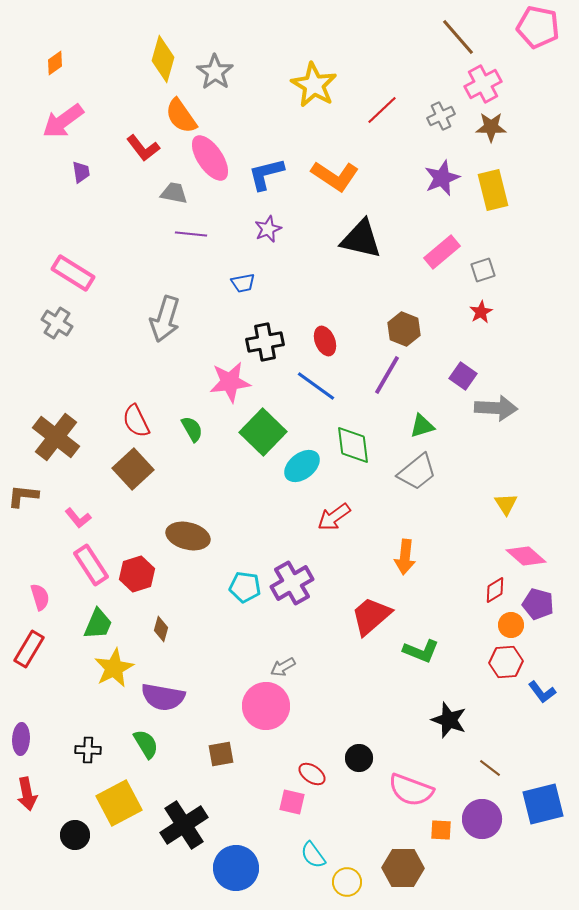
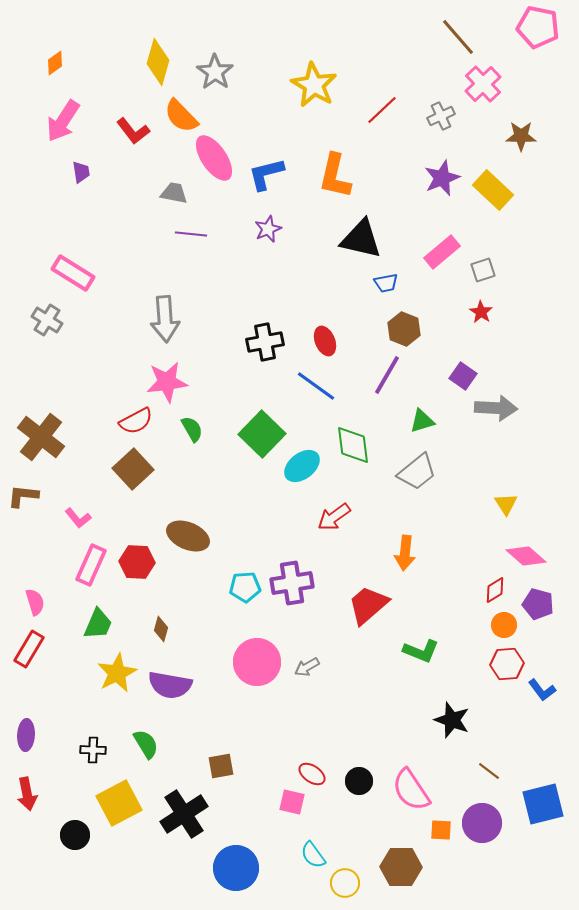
yellow diamond at (163, 59): moved 5 px left, 3 px down
pink cross at (483, 84): rotated 15 degrees counterclockwise
orange semicircle at (181, 116): rotated 9 degrees counterclockwise
pink arrow at (63, 121): rotated 21 degrees counterclockwise
brown star at (491, 127): moved 30 px right, 9 px down
red L-shape at (143, 148): moved 10 px left, 17 px up
pink ellipse at (210, 158): moved 4 px right
orange L-shape at (335, 176): rotated 69 degrees clockwise
yellow rectangle at (493, 190): rotated 33 degrees counterclockwise
blue trapezoid at (243, 283): moved 143 px right
red star at (481, 312): rotated 10 degrees counterclockwise
gray arrow at (165, 319): rotated 21 degrees counterclockwise
gray cross at (57, 323): moved 10 px left, 3 px up
pink star at (230, 382): moved 63 px left
red semicircle at (136, 421): rotated 92 degrees counterclockwise
green triangle at (422, 426): moved 5 px up
green square at (263, 432): moved 1 px left, 2 px down
brown cross at (56, 437): moved 15 px left
brown ellipse at (188, 536): rotated 9 degrees clockwise
orange arrow at (405, 557): moved 4 px up
pink rectangle at (91, 565): rotated 57 degrees clockwise
red hexagon at (137, 574): moved 12 px up; rotated 20 degrees clockwise
purple cross at (292, 583): rotated 21 degrees clockwise
cyan pentagon at (245, 587): rotated 12 degrees counterclockwise
pink semicircle at (40, 597): moved 5 px left, 5 px down
red trapezoid at (371, 616): moved 3 px left, 11 px up
orange circle at (511, 625): moved 7 px left
red hexagon at (506, 662): moved 1 px right, 2 px down
gray arrow at (283, 667): moved 24 px right
yellow star at (114, 668): moved 3 px right, 5 px down
blue L-shape at (542, 692): moved 2 px up
purple semicircle at (163, 697): moved 7 px right, 12 px up
pink circle at (266, 706): moved 9 px left, 44 px up
black star at (449, 720): moved 3 px right
purple ellipse at (21, 739): moved 5 px right, 4 px up
black cross at (88, 750): moved 5 px right
brown square at (221, 754): moved 12 px down
black circle at (359, 758): moved 23 px down
brown line at (490, 768): moved 1 px left, 3 px down
pink semicircle at (411, 790): rotated 36 degrees clockwise
purple circle at (482, 819): moved 4 px down
black cross at (184, 825): moved 11 px up
brown hexagon at (403, 868): moved 2 px left, 1 px up
yellow circle at (347, 882): moved 2 px left, 1 px down
